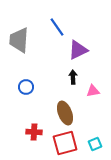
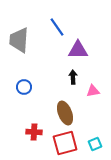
purple triangle: rotated 25 degrees clockwise
blue circle: moved 2 px left
